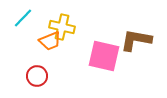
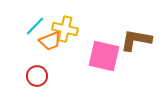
cyan line: moved 12 px right, 8 px down
yellow cross: moved 3 px right, 2 px down
